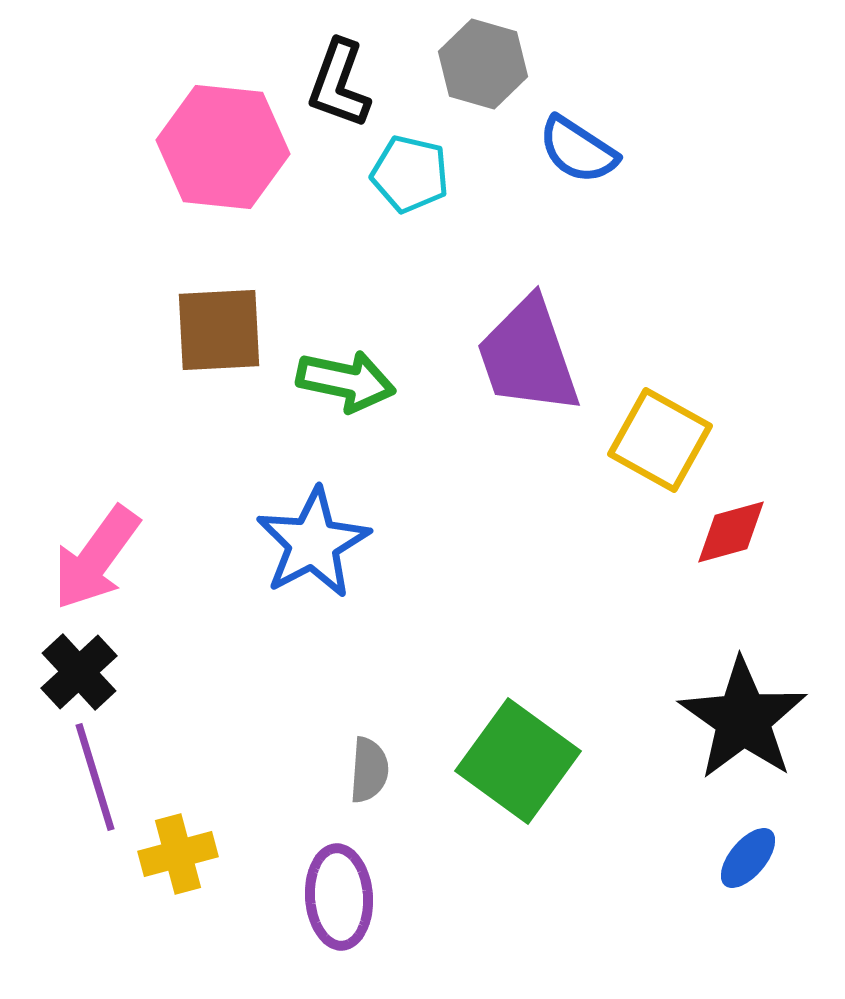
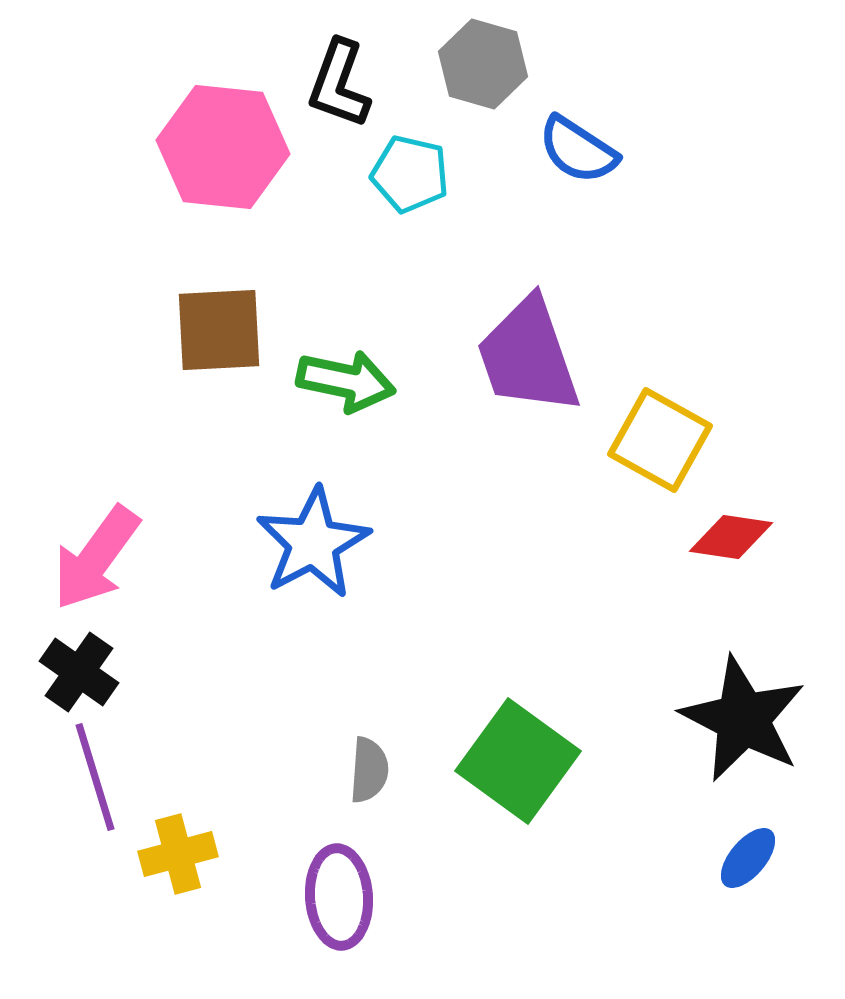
red diamond: moved 5 px down; rotated 24 degrees clockwise
black cross: rotated 12 degrees counterclockwise
black star: rotated 8 degrees counterclockwise
